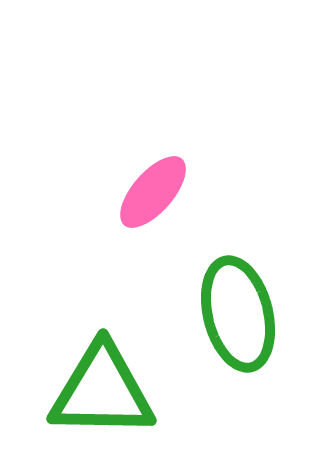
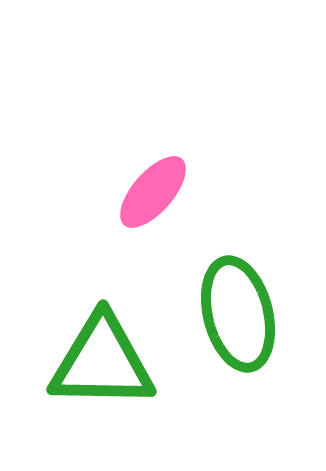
green triangle: moved 29 px up
